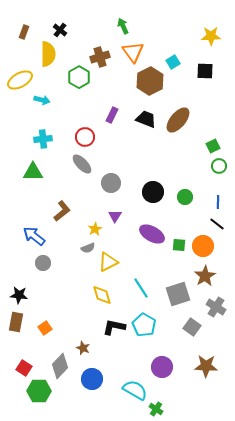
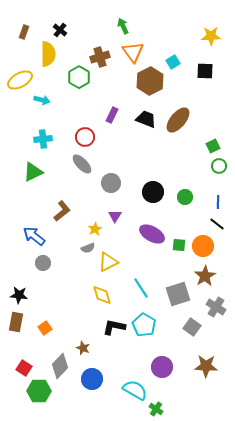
green triangle at (33, 172): rotated 25 degrees counterclockwise
